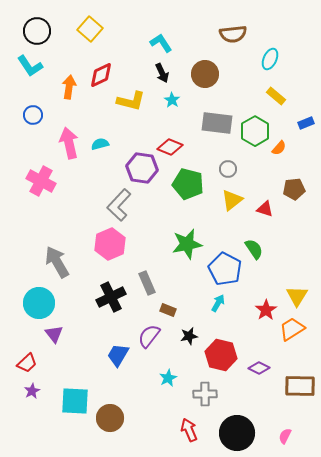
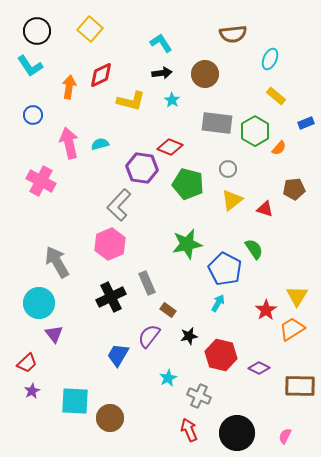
black arrow at (162, 73): rotated 72 degrees counterclockwise
brown rectangle at (168, 310): rotated 14 degrees clockwise
gray cross at (205, 394): moved 6 px left, 2 px down; rotated 25 degrees clockwise
